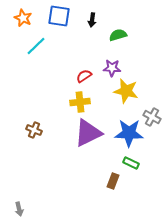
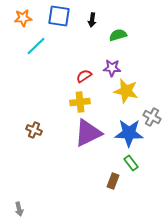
orange star: rotated 30 degrees counterclockwise
green rectangle: rotated 28 degrees clockwise
